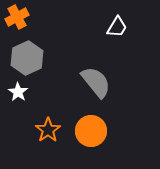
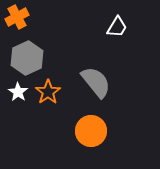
orange star: moved 38 px up
